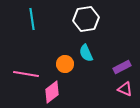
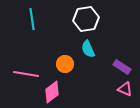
cyan semicircle: moved 2 px right, 4 px up
purple rectangle: rotated 60 degrees clockwise
